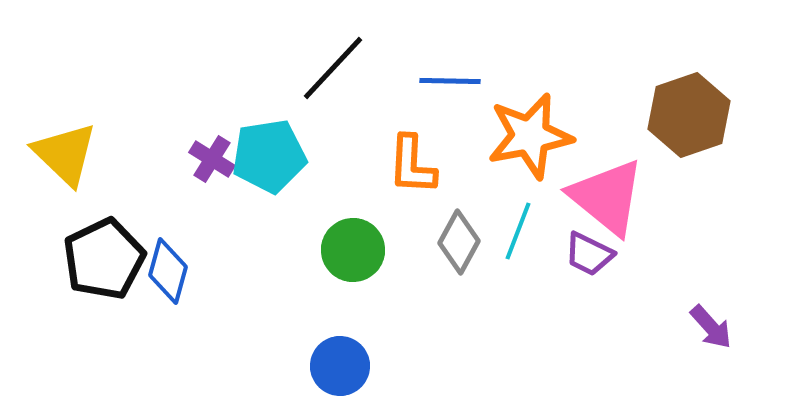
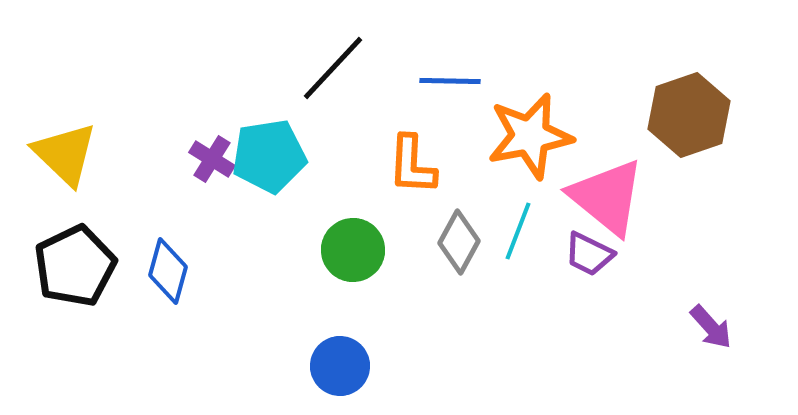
black pentagon: moved 29 px left, 7 px down
